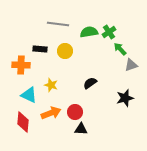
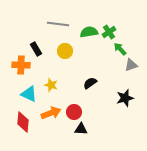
black rectangle: moved 4 px left; rotated 56 degrees clockwise
cyan triangle: moved 1 px up
red circle: moved 1 px left
